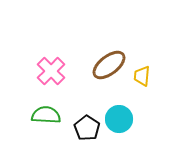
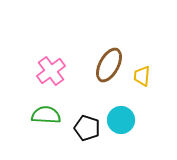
brown ellipse: rotated 24 degrees counterclockwise
pink cross: rotated 8 degrees clockwise
cyan circle: moved 2 px right, 1 px down
black pentagon: rotated 15 degrees counterclockwise
